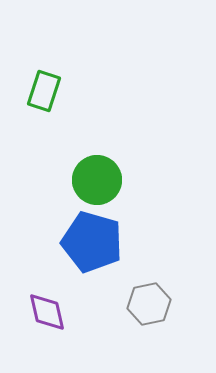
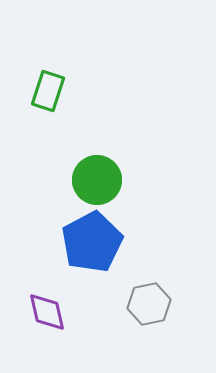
green rectangle: moved 4 px right
blue pentagon: rotated 28 degrees clockwise
